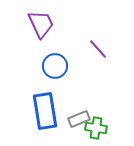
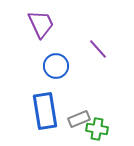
blue circle: moved 1 px right
green cross: moved 1 px right, 1 px down
